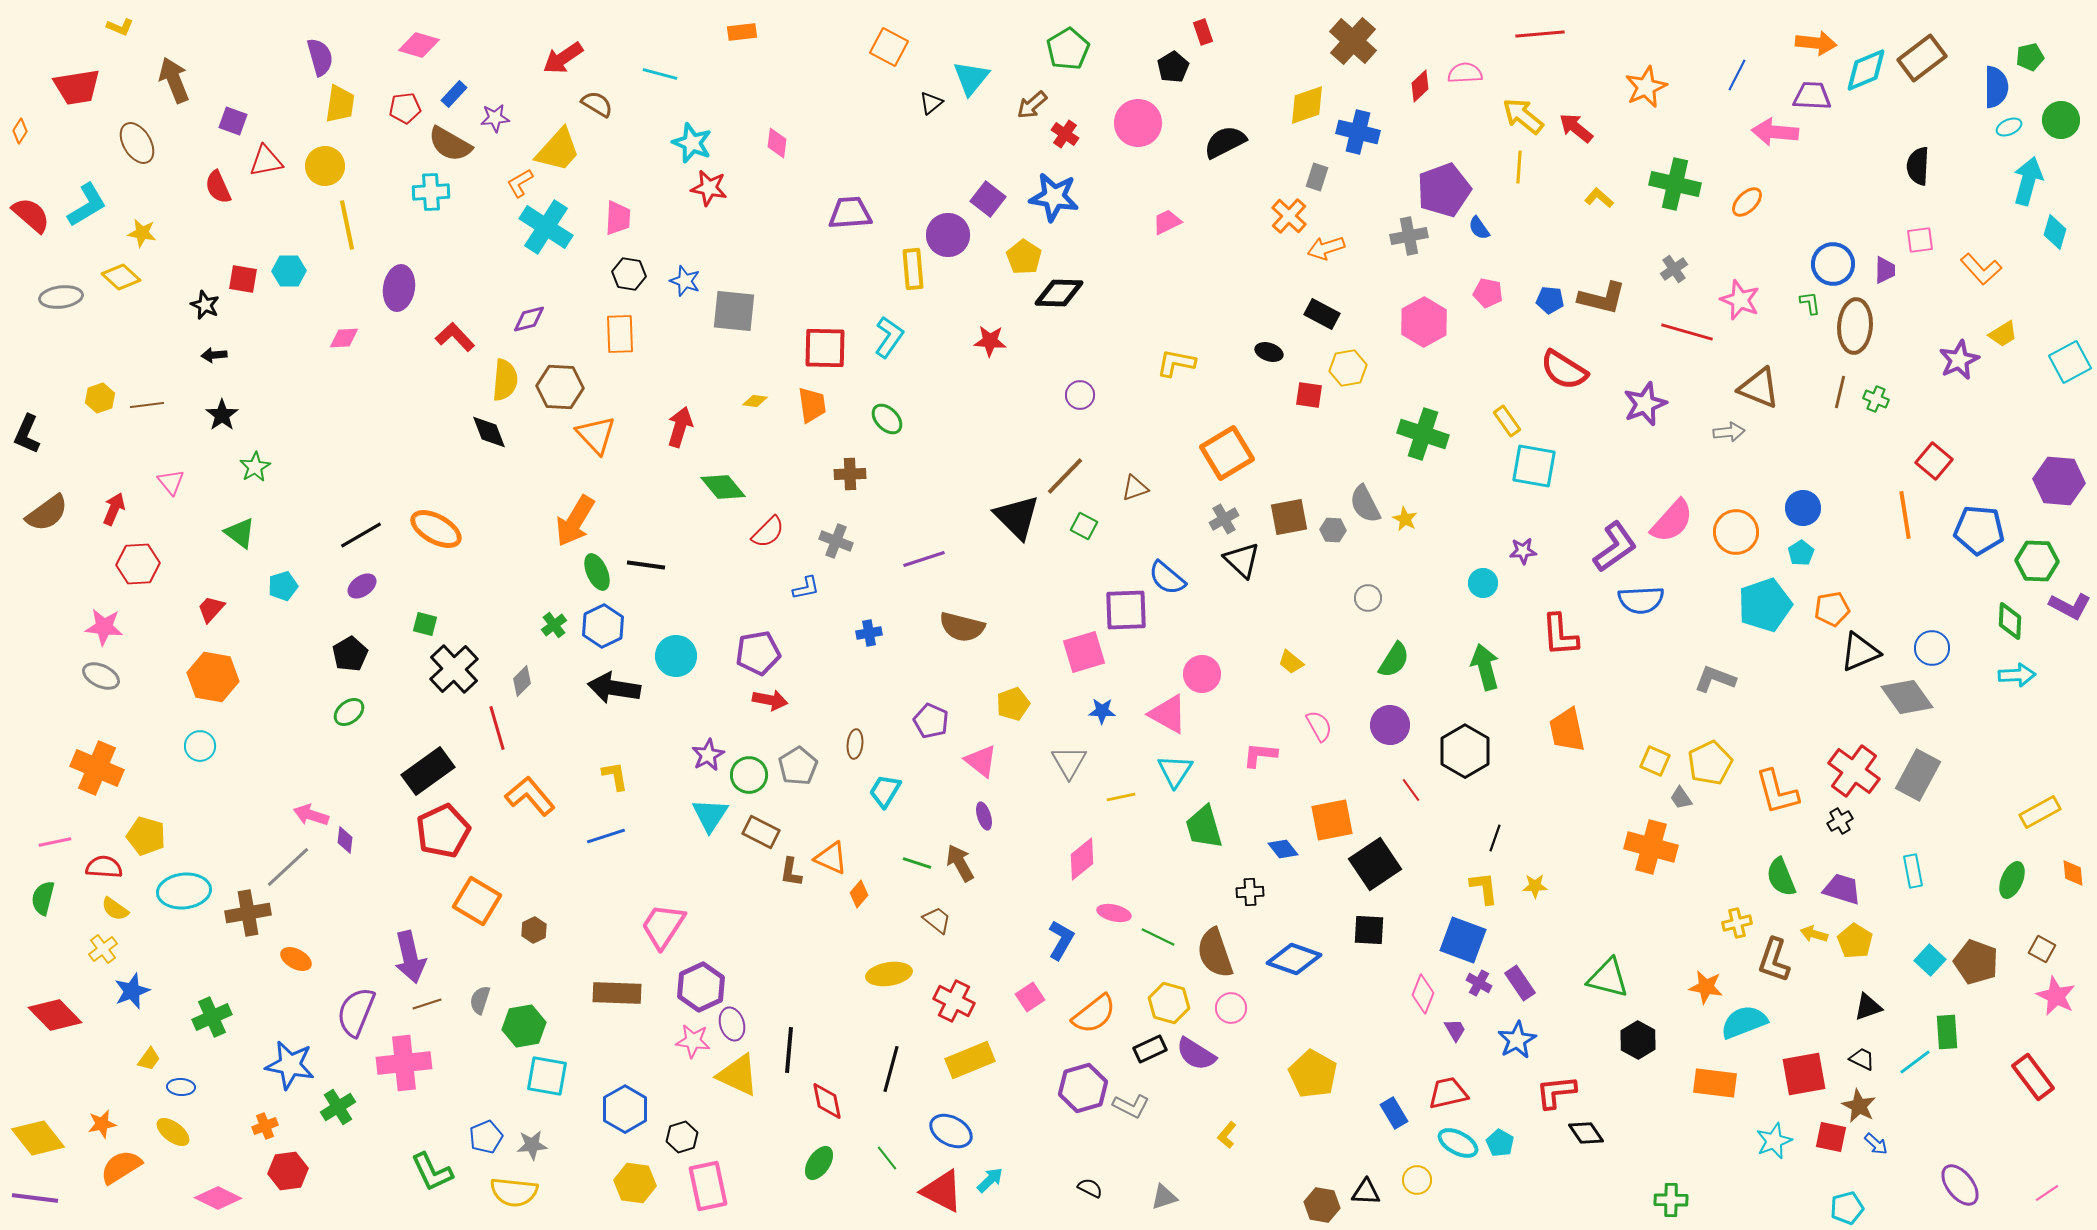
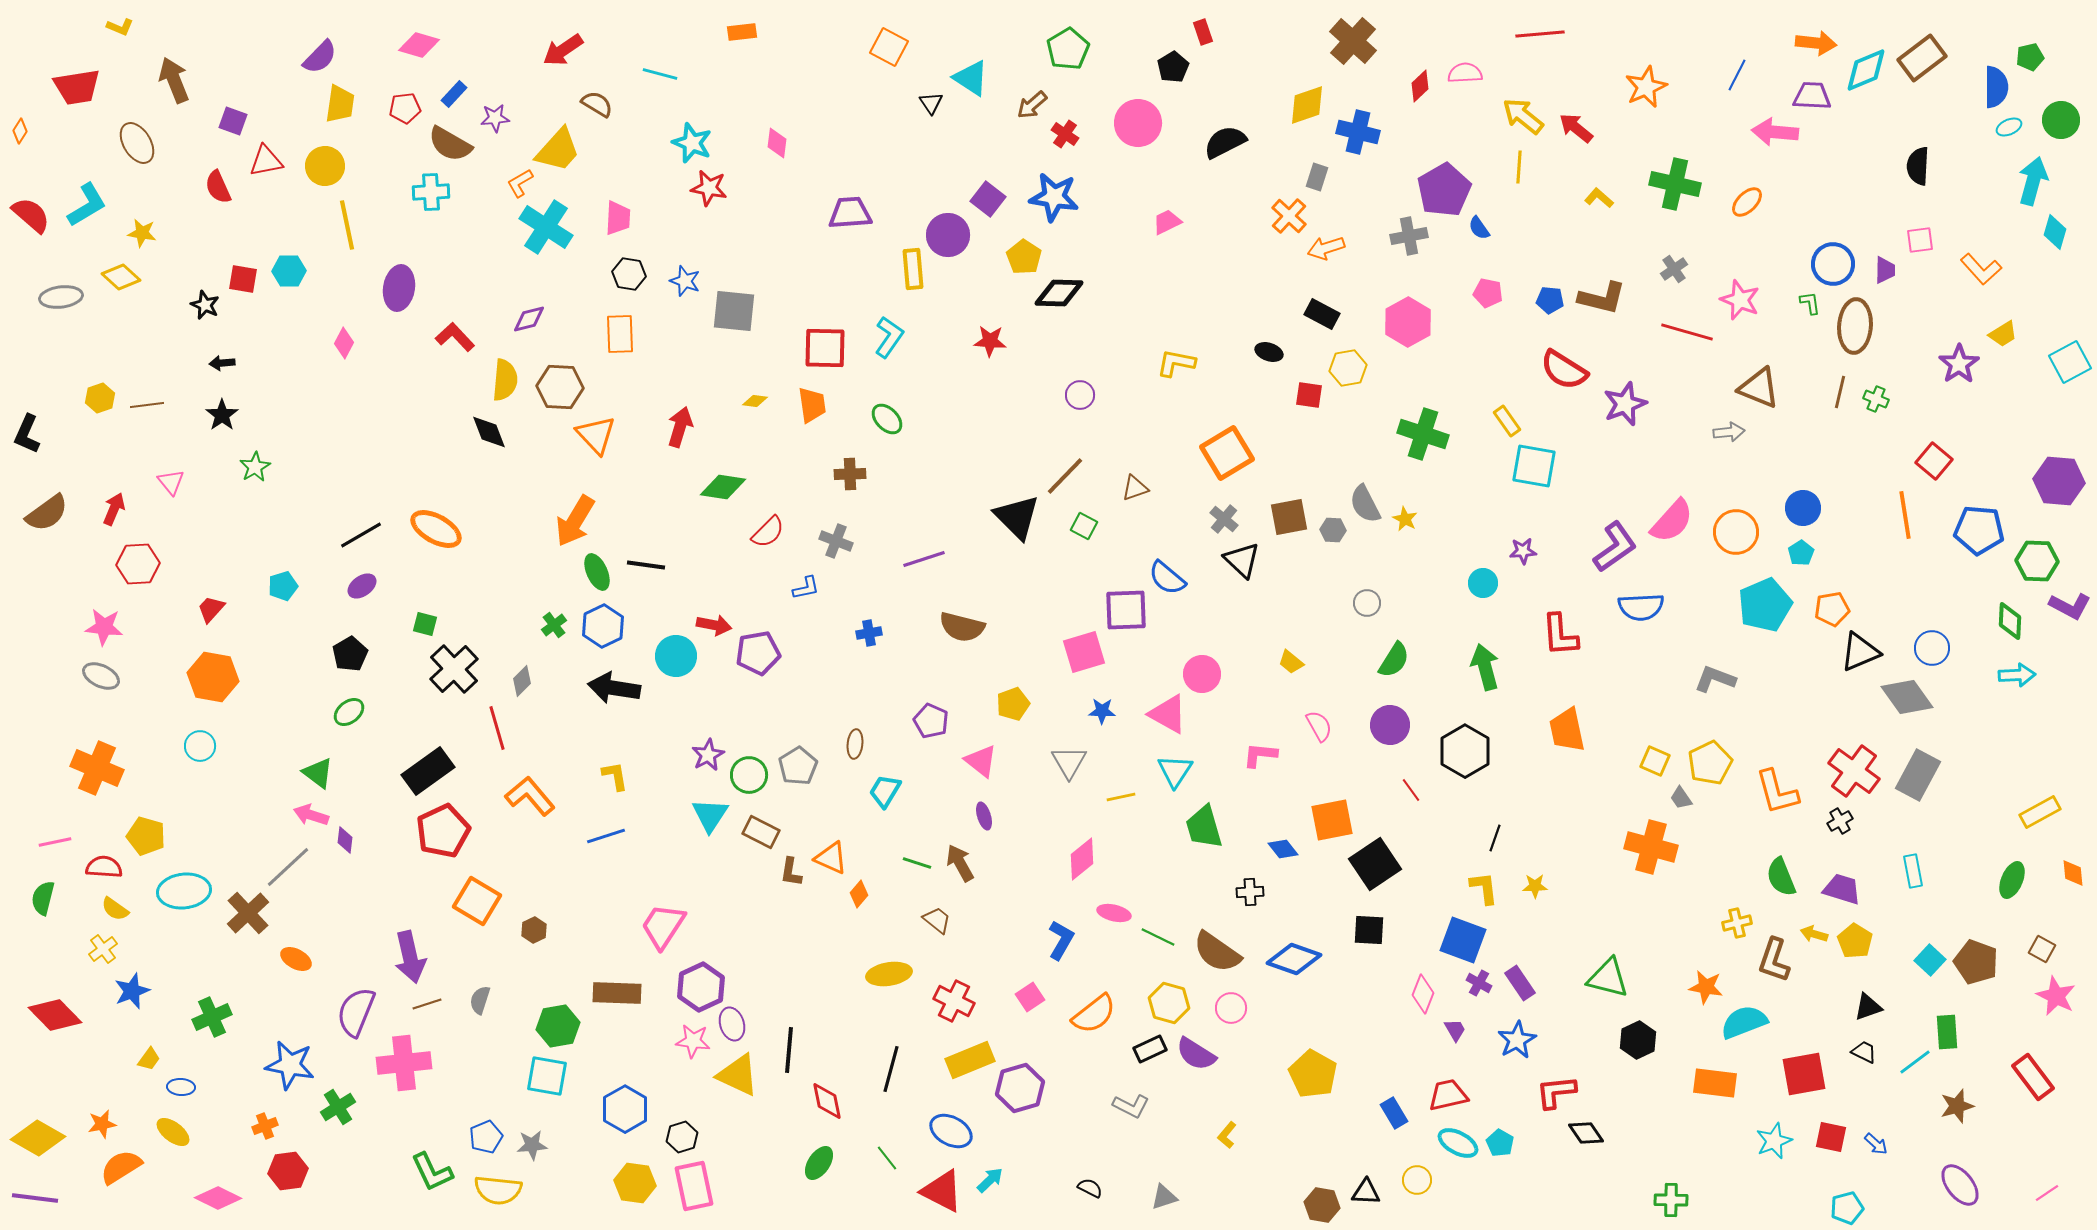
purple semicircle at (320, 57): rotated 60 degrees clockwise
red arrow at (563, 58): moved 8 px up
cyan triangle at (971, 78): rotated 36 degrees counterclockwise
black triangle at (931, 103): rotated 25 degrees counterclockwise
cyan arrow at (2028, 181): moved 5 px right
purple pentagon at (1444, 190): rotated 10 degrees counterclockwise
pink hexagon at (1424, 322): moved 16 px left
pink diamond at (344, 338): moved 5 px down; rotated 60 degrees counterclockwise
black arrow at (214, 355): moved 8 px right, 8 px down
purple star at (1959, 360): moved 4 px down; rotated 9 degrees counterclockwise
purple star at (1645, 404): moved 20 px left
green diamond at (723, 487): rotated 42 degrees counterclockwise
gray cross at (1224, 519): rotated 20 degrees counterclockwise
green triangle at (240, 533): moved 78 px right, 240 px down
gray circle at (1368, 598): moved 1 px left, 5 px down
blue semicircle at (1641, 600): moved 7 px down
cyan pentagon at (1765, 605): rotated 4 degrees counterclockwise
red arrow at (770, 700): moved 56 px left, 75 px up
brown cross at (248, 913): rotated 33 degrees counterclockwise
brown semicircle at (1215, 953): moved 2 px right, 1 px up; rotated 36 degrees counterclockwise
green hexagon at (524, 1026): moved 34 px right
black hexagon at (1638, 1040): rotated 6 degrees clockwise
black trapezoid at (1862, 1059): moved 2 px right, 7 px up
purple hexagon at (1083, 1088): moved 63 px left
red trapezoid at (1448, 1093): moved 2 px down
brown star at (1859, 1106): moved 98 px right; rotated 28 degrees clockwise
yellow diamond at (38, 1138): rotated 22 degrees counterclockwise
pink rectangle at (708, 1186): moved 14 px left
yellow semicircle at (514, 1192): moved 16 px left, 2 px up
